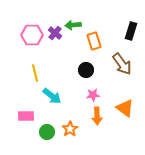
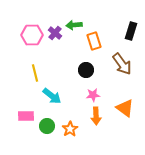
green arrow: moved 1 px right
orange arrow: moved 1 px left
green circle: moved 6 px up
